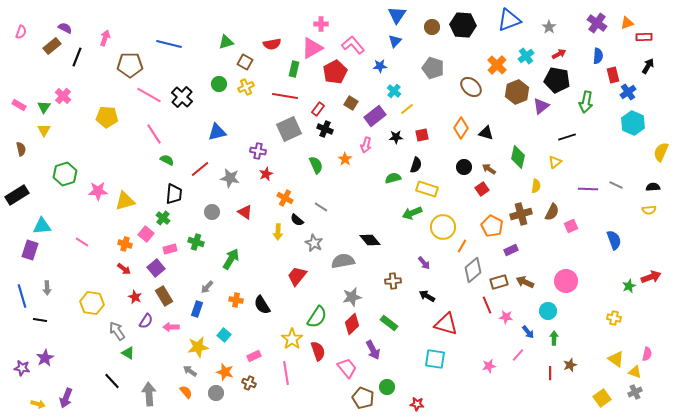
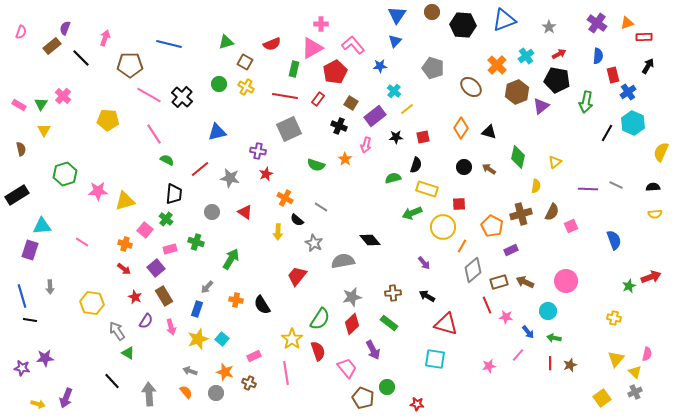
blue triangle at (509, 20): moved 5 px left
brown circle at (432, 27): moved 15 px up
purple semicircle at (65, 28): rotated 96 degrees counterclockwise
red semicircle at (272, 44): rotated 12 degrees counterclockwise
black line at (77, 57): moved 4 px right, 1 px down; rotated 66 degrees counterclockwise
yellow cross at (246, 87): rotated 35 degrees counterclockwise
green triangle at (44, 107): moved 3 px left, 3 px up
red rectangle at (318, 109): moved 10 px up
yellow pentagon at (107, 117): moved 1 px right, 3 px down
black cross at (325, 129): moved 14 px right, 3 px up
black triangle at (486, 133): moved 3 px right, 1 px up
red square at (422, 135): moved 1 px right, 2 px down
black line at (567, 137): moved 40 px right, 4 px up; rotated 42 degrees counterclockwise
green semicircle at (316, 165): rotated 132 degrees clockwise
red square at (482, 189): moved 23 px left, 15 px down; rotated 32 degrees clockwise
yellow semicircle at (649, 210): moved 6 px right, 4 px down
green cross at (163, 218): moved 3 px right, 1 px down
pink square at (146, 234): moved 1 px left, 4 px up
brown cross at (393, 281): moved 12 px down
gray arrow at (47, 288): moved 3 px right, 1 px up
green semicircle at (317, 317): moved 3 px right, 2 px down
black line at (40, 320): moved 10 px left
pink arrow at (171, 327): rotated 105 degrees counterclockwise
cyan square at (224, 335): moved 2 px left, 4 px down
green arrow at (554, 338): rotated 80 degrees counterclockwise
yellow star at (198, 347): moved 8 px up; rotated 10 degrees counterclockwise
purple star at (45, 358): rotated 24 degrees clockwise
yellow triangle at (616, 359): rotated 36 degrees clockwise
gray arrow at (190, 371): rotated 16 degrees counterclockwise
yellow triangle at (635, 372): rotated 24 degrees clockwise
red line at (550, 373): moved 10 px up
